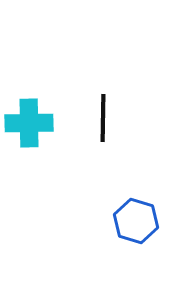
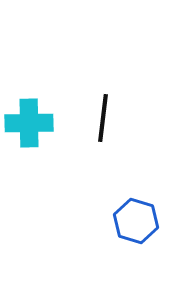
black line: rotated 6 degrees clockwise
